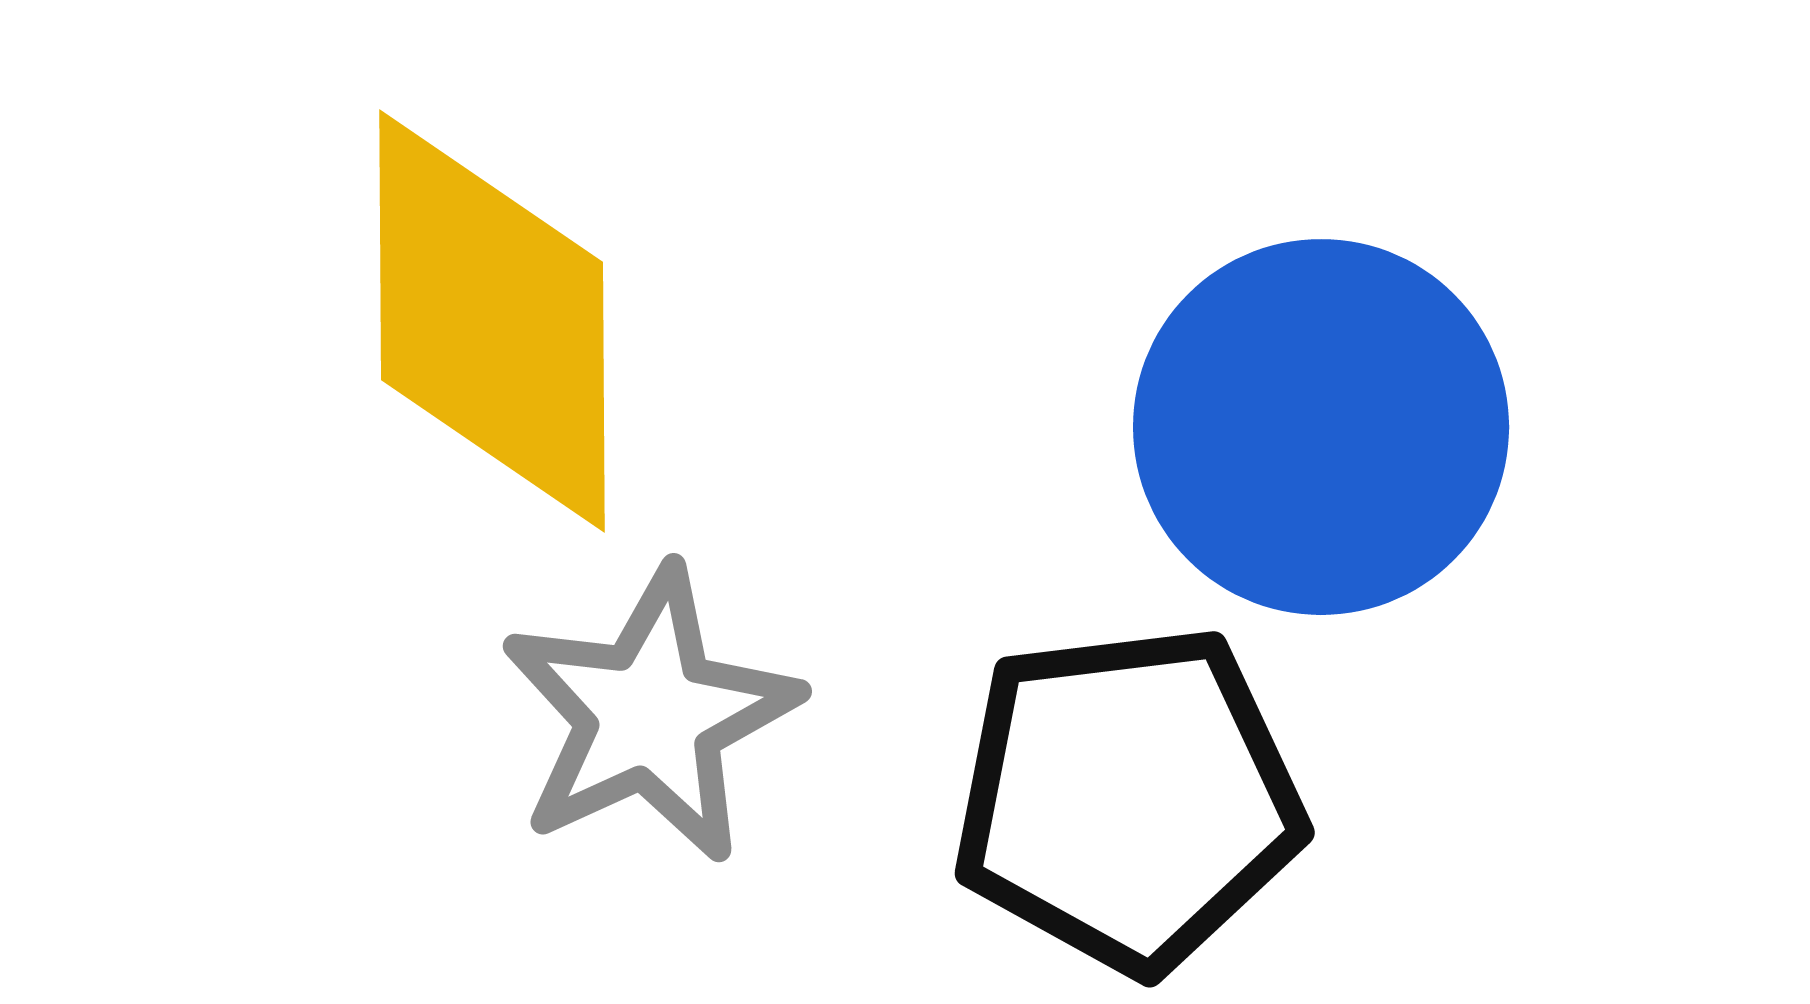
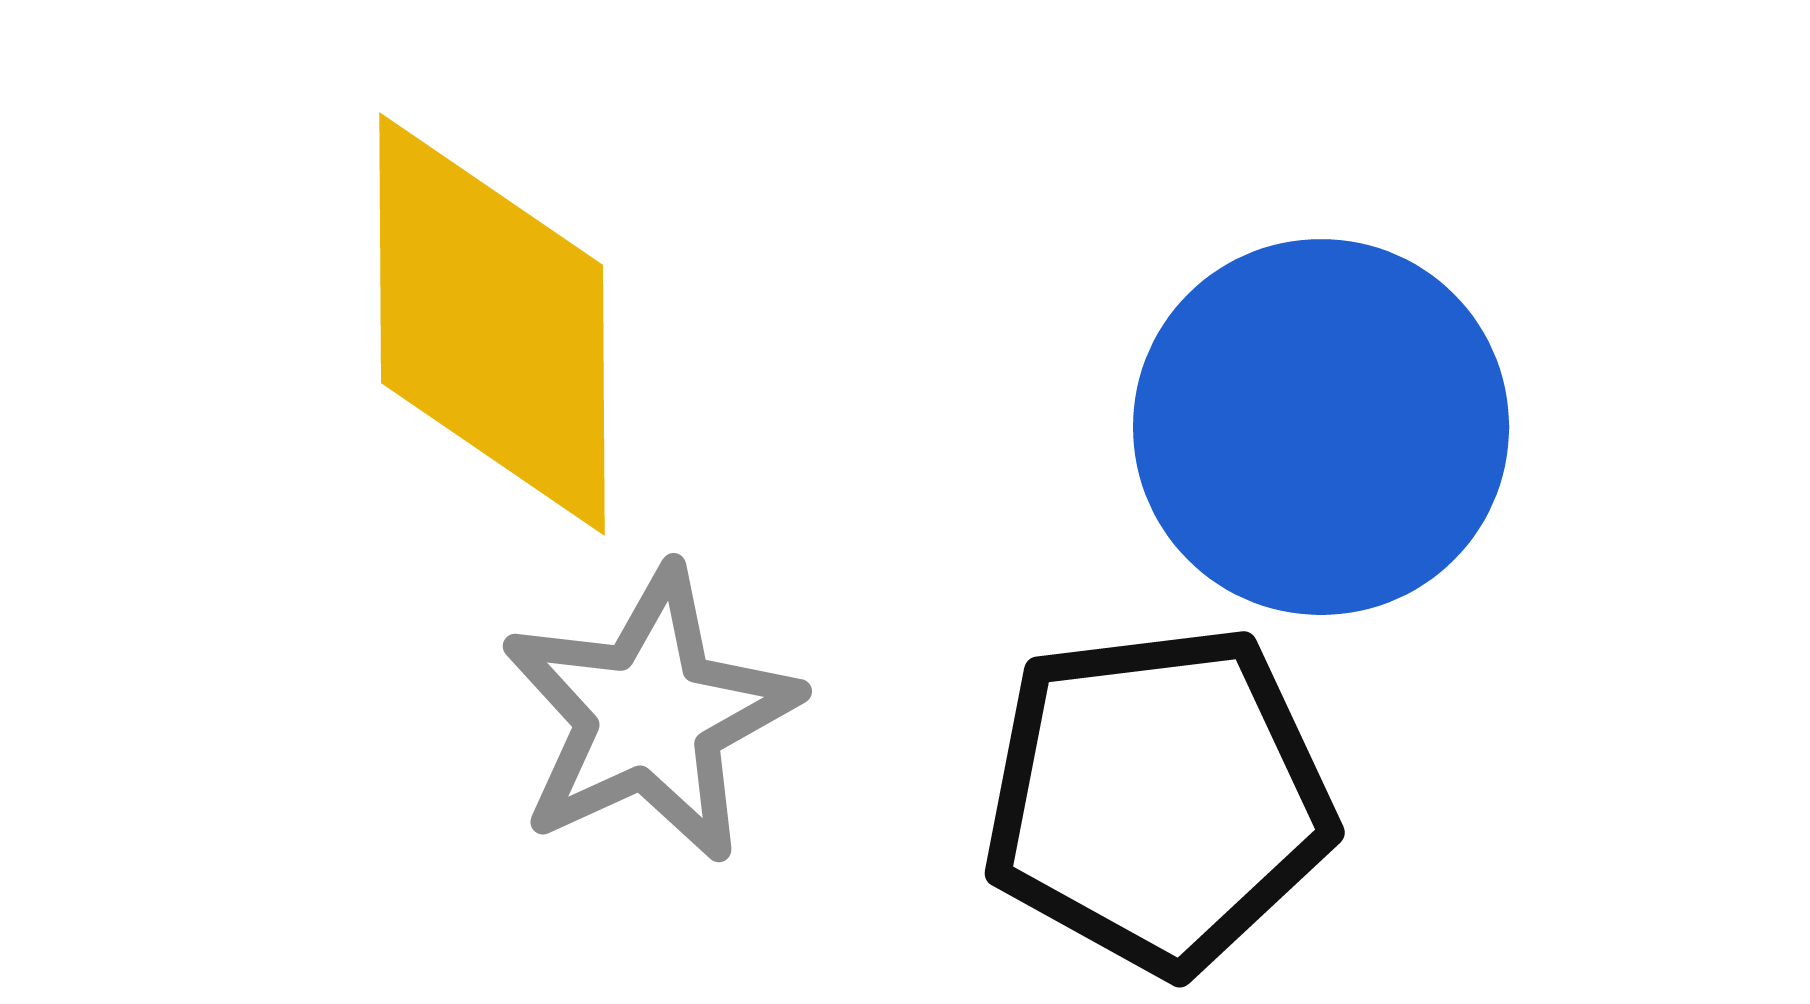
yellow diamond: moved 3 px down
black pentagon: moved 30 px right
